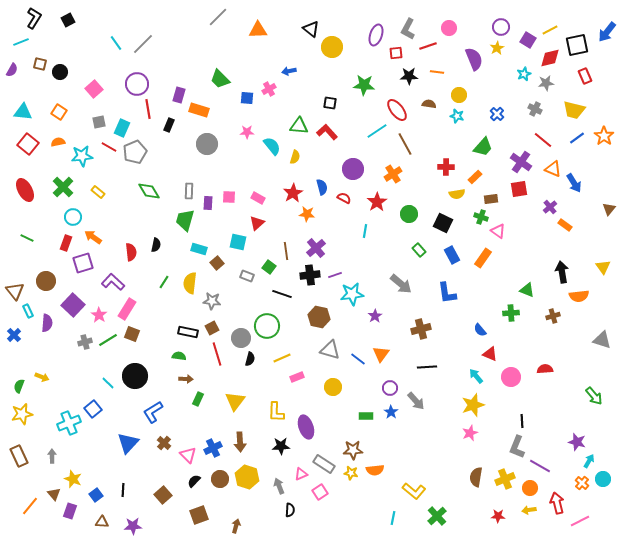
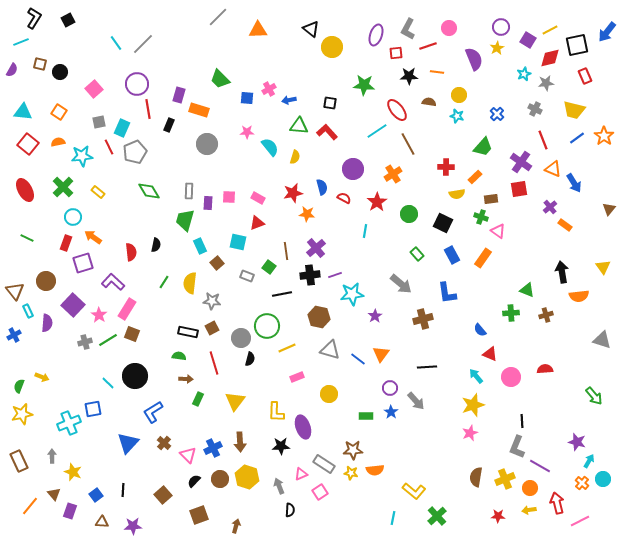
blue arrow at (289, 71): moved 29 px down
brown semicircle at (429, 104): moved 2 px up
red line at (543, 140): rotated 30 degrees clockwise
brown line at (405, 144): moved 3 px right
cyan semicircle at (272, 146): moved 2 px left, 1 px down
red line at (109, 147): rotated 35 degrees clockwise
red star at (293, 193): rotated 18 degrees clockwise
red triangle at (257, 223): rotated 21 degrees clockwise
cyan rectangle at (199, 249): moved 1 px right, 3 px up; rotated 49 degrees clockwise
green rectangle at (419, 250): moved 2 px left, 4 px down
black line at (282, 294): rotated 30 degrees counterclockwise
brown cross at (553, 316): moved 7 px left, 1 px up
brown cross at (421, 329): moved 2 px right, 10 px up
blue cross at (14, 335): rotated 16 degrees clockwise
red line at (217, 354): moved 3 px left, 9 px down
yellow line at (282, 358): moved 5 px right, 10 px up
yellow circle at (333, 387): moved 4 px left, 7 px down
blue square at (93, 409): rotated 30 degrees clockwise
purple ellipse at (306, 427): moved 3 px left
brown rectangle at (19, 456): moved 5 px down
yellow star at (73, 479): moved 7 px up
